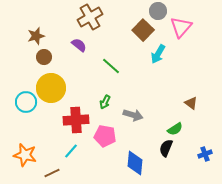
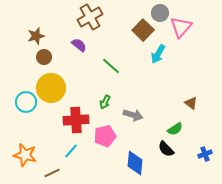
gray circle: moved 2 px right, 2 px down
pink pentagon: rotated 25 degrees counterclockwise
black semicircle: moved 1 px down; rotated 66 degrees counterclockwise
